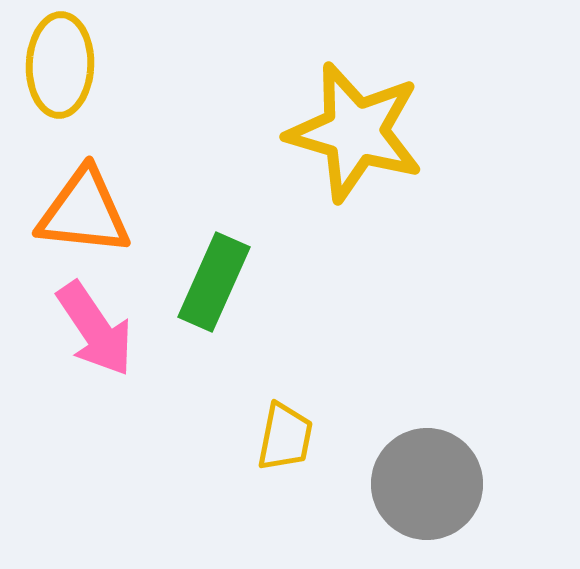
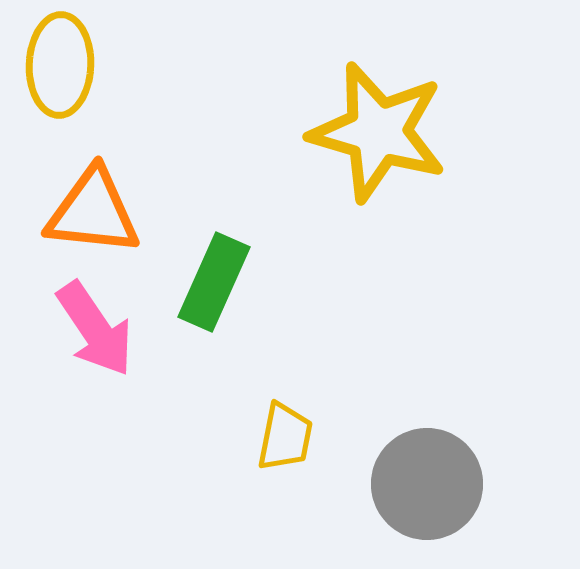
yellow star: moved 23 px right
orange triangle: moved 9 px right
